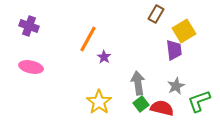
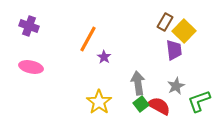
brown rectangle: moved 9 px right, 8 px down
yellow square: rotated 15 degrees counterclockwise
red semicircle: moved 3 px left, 2 px up; rotated 15 degrees clockwise
